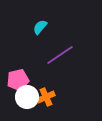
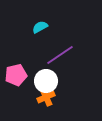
cyan semicircle: rotated 21 degrees clockwise
pink pentagon: moved 2 px left, 5 px up
white circle: moved 19 px right, 16 px up
